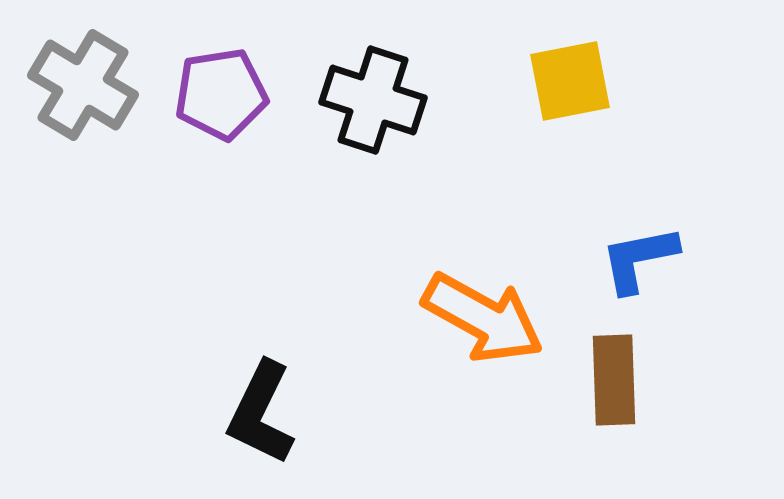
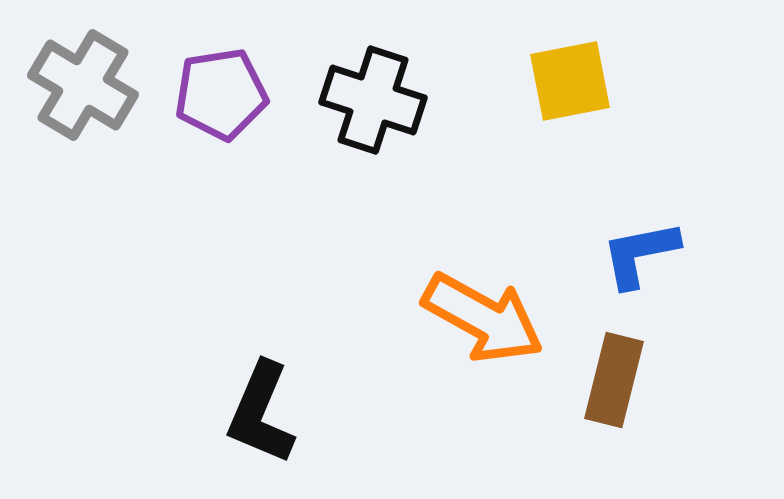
blue L-shape: moved 1 px right, 5 px up
brown rectangle: rotated 16 degrees clockwise
black L-shape: rotated 3 degrees counterclockwise
